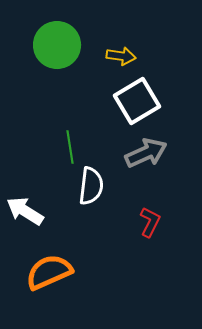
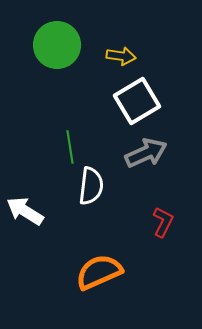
red L-shape: moved 13 px right
orange semicircle: moved 50 px right
